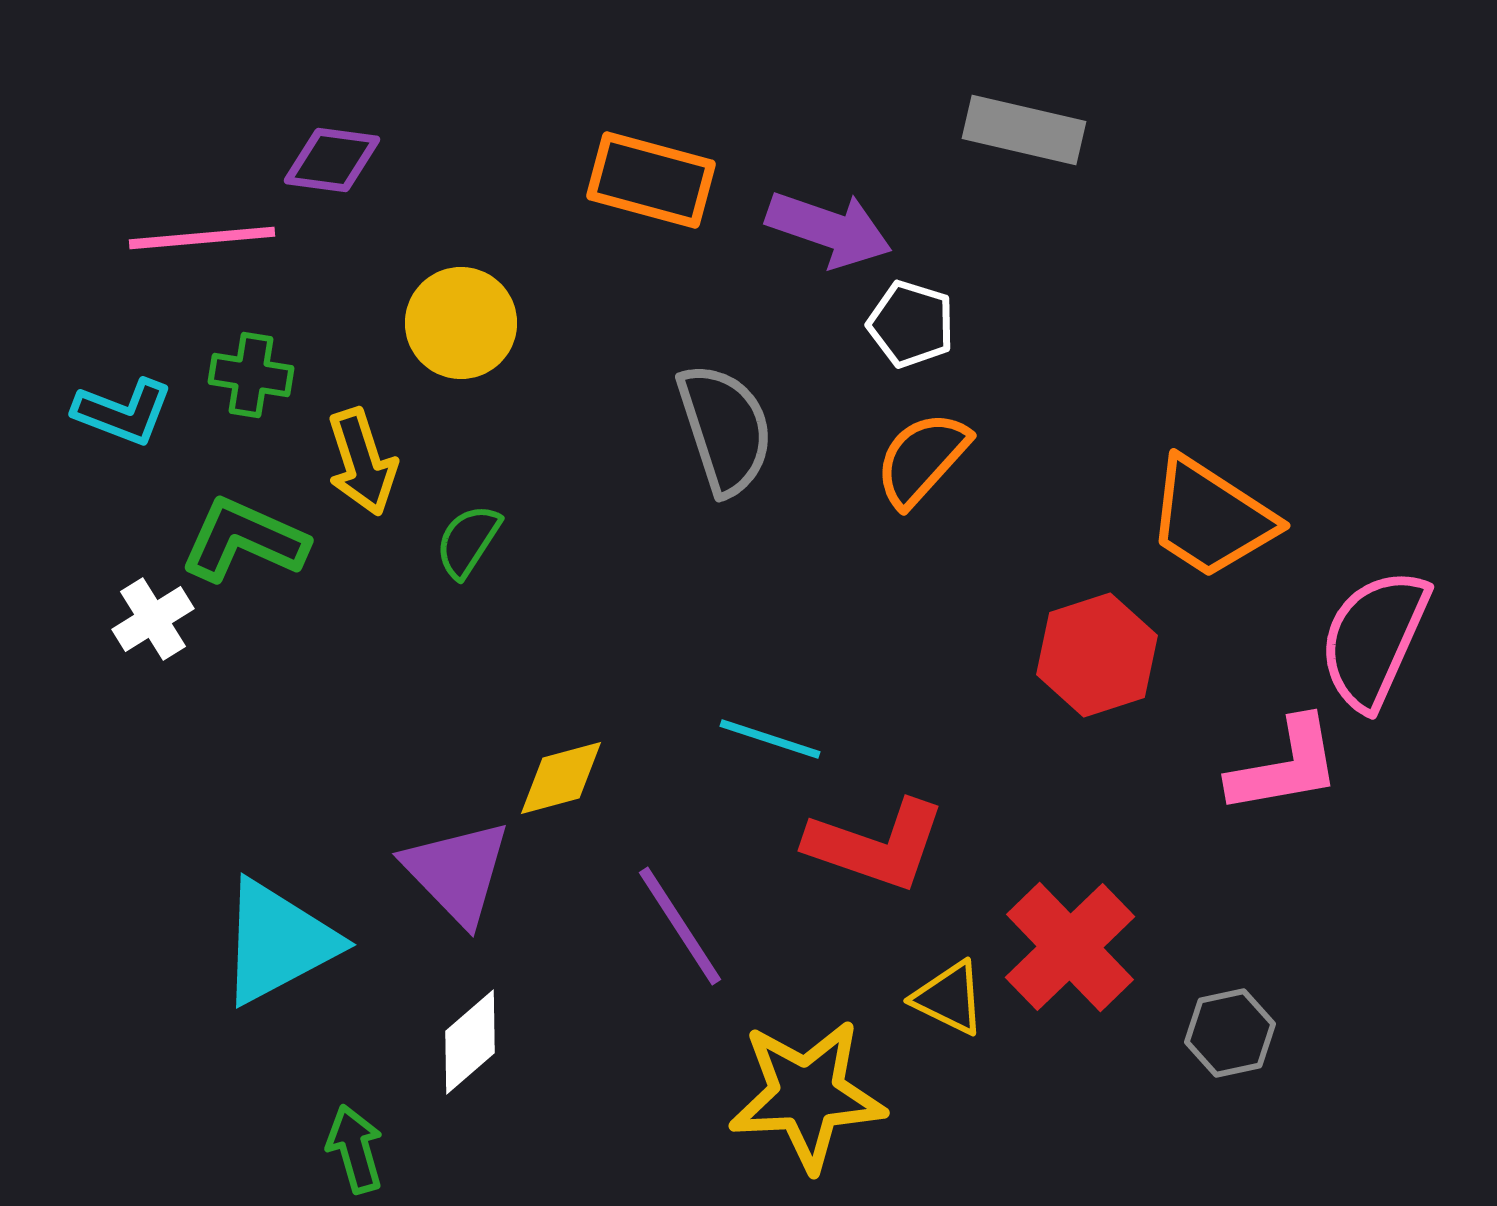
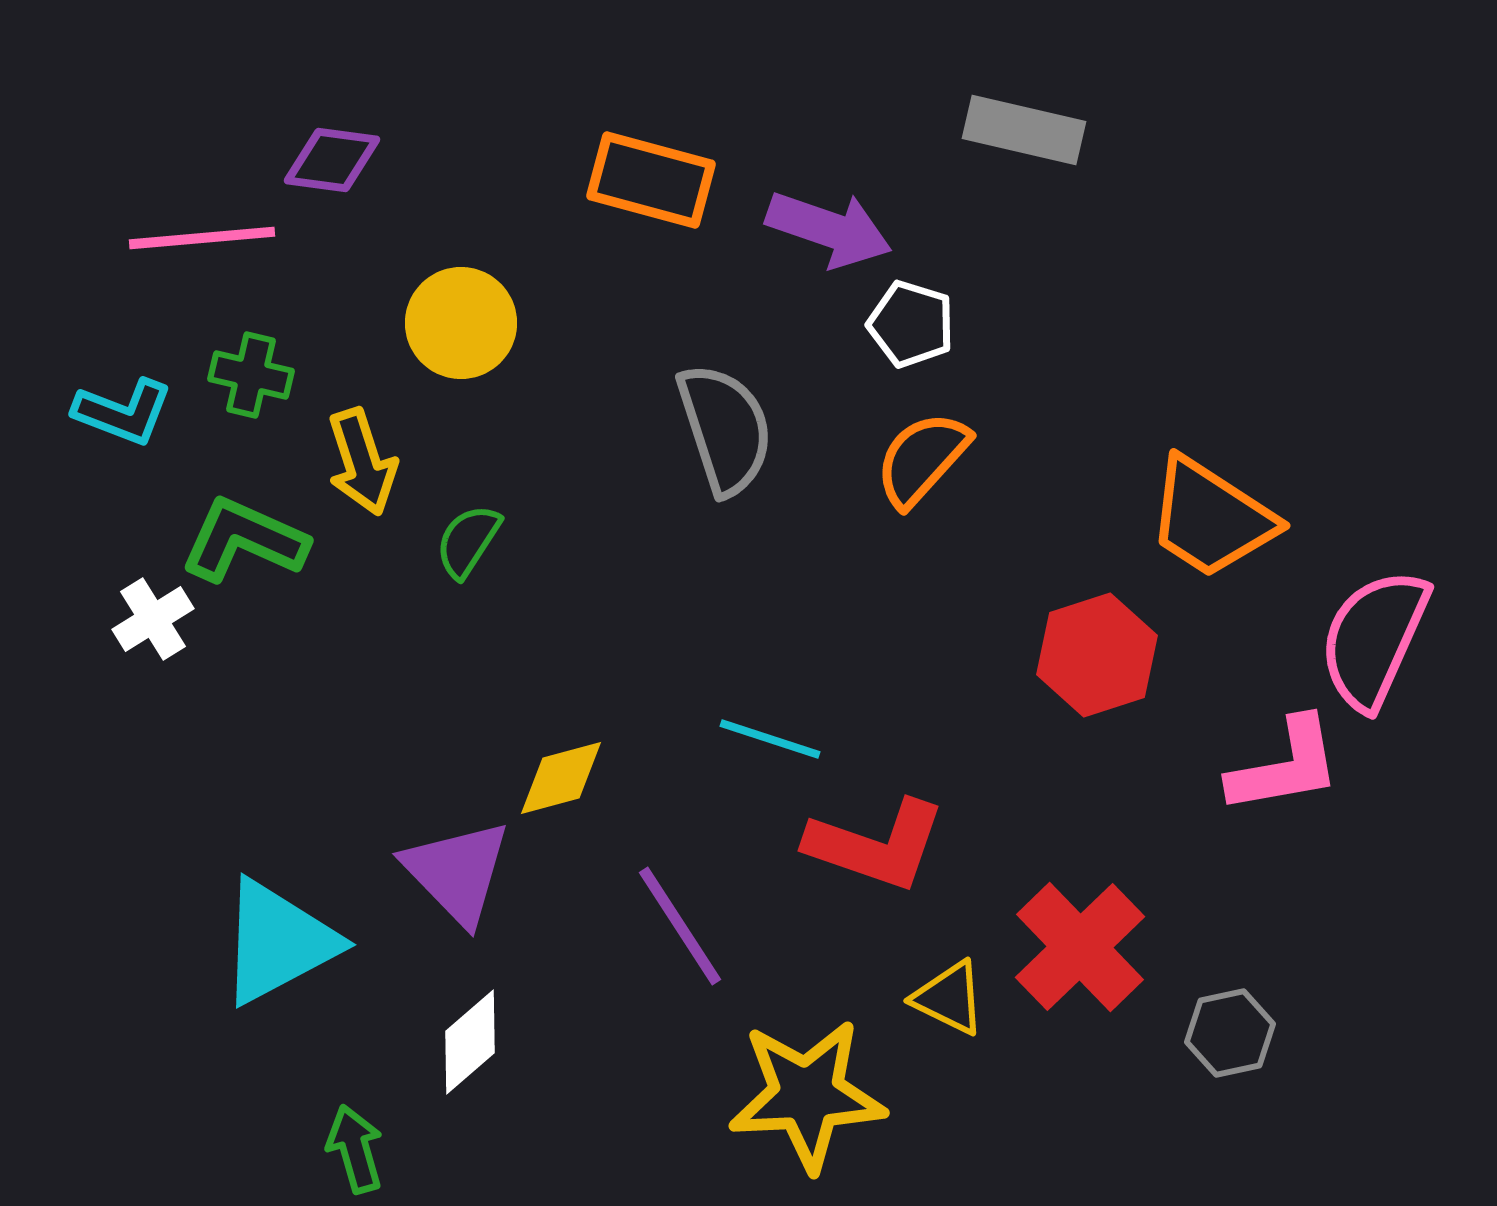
green cross: rotated 4 degrees clockwise
red cross: moved 10 px right
